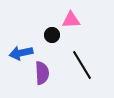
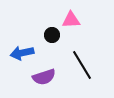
blue arrow: moved 1 px right
purple semicircle: moved 2 px right, 4 px down; rotated 75 degrees clockwise
